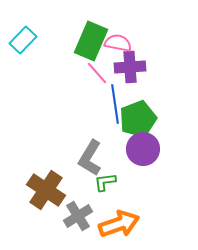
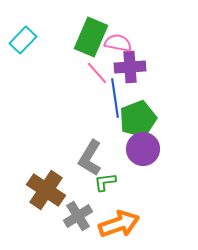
green rectangle: moved 4 px up
blue line: moved 6 px up
